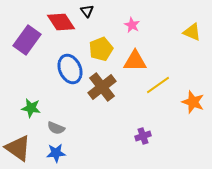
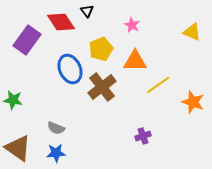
green star: moved 18 px left, 8 px up
